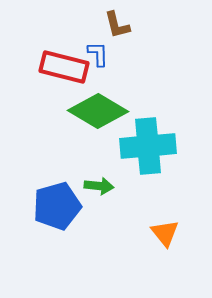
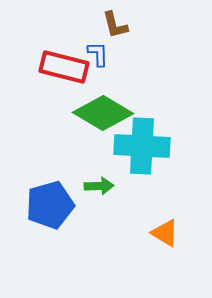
brown L-shape: moved 2 px left
green diamond: moved 5 px right, 2 px down
cyan cross: moved 6 px left; rotated 8 degrees clockwise
green arrow: rotated 8 degrees counterclockwise
blue pentagon: moved 7 px left, 1 px up
orange triangle: rotated 20 degrees counterclockwise
